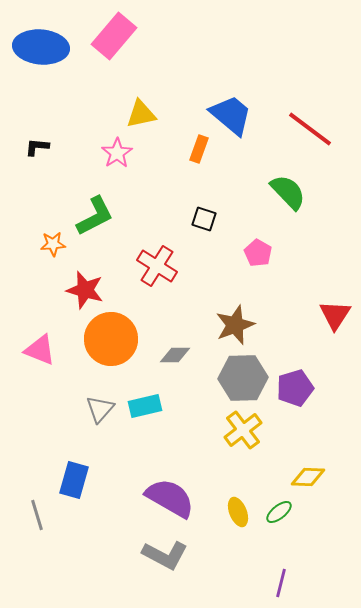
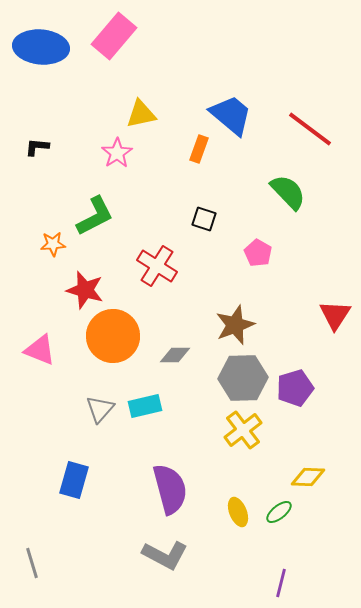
orange circle: moved 2 px right, 3 px up
purple semicircle: moved 9 px up; rotated 45 degrees clockwise
gray line: moved 5 px left, 48 px down
